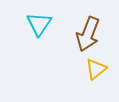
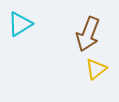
cyan triangle: moved 19 px left; rotated 24 degrees clockwise
